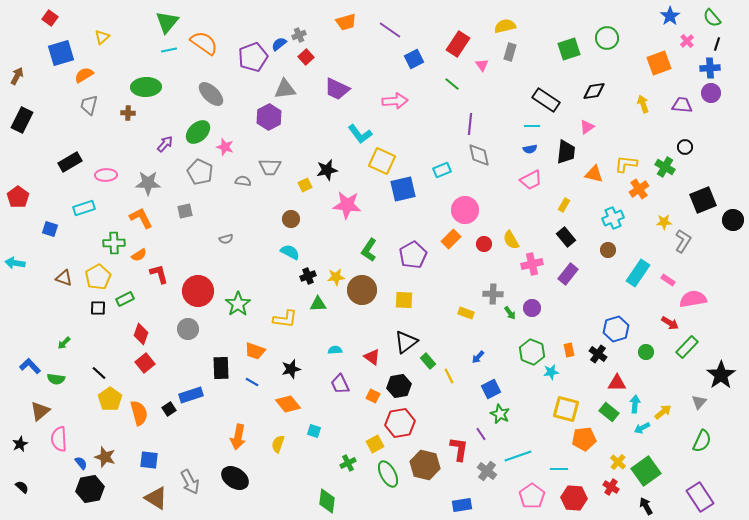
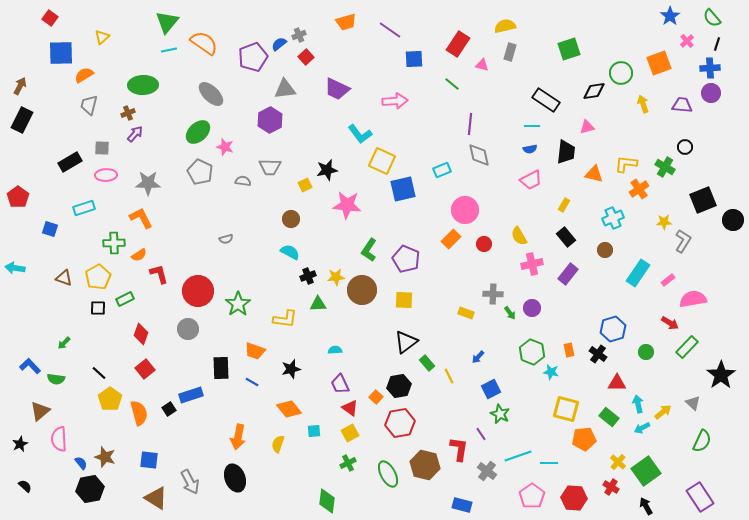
green circle at (607, 38): moved 14 px right, 35 px down
blue square at (61, 53): rotated 16 degrees clockwise
blue square at (414, 59): rotated 24 degrees clockwise
pink triangle at (482, 65): rotated 40 degrees counterclockwise
brown arrow at (17, 76): moved 3 px right, 10 px down
green ellipse at (146, 87): moved 3 px left, 2 px up
brown cross at (128, 113): rotated 24 degrees counterclockwise
purple hexagon at (269, 117): moved 1 px right, 3 px down
pink triangle at (587, 127): rotated 21 degrees clockwise
purple arrow at (165, 144): moved 30 px left, 10 px up
gray square at (185, 211): moved 83 px left, 63 px up; rotated 14 degrees clockwise
yellow semicircle at (511, 240): moved 8 px right, 4 px up
brown circle at (608, 250): moved 3 px left
purple pentagon at (413, 255): moved 7 px left, 4 px down; rotated 20 degrees counterclockwise
cyan arrow at (15, 263): moved 5 px down
pink rectangle at (668, 280): rotated 72 degrees counterclockwise
blue hexagon at (616, 329): moved 3 px left
red triangle at (372, 357): moved 22 px left, 51 px down
green rectangle at (428, 361): moved 1 px left, 2 px down
red square at (145, 363): moved 6 px down
cyan star at (551, 372): rotated 21 degrees clockwise
orange square at (373, 396): moved 3 px right, 1 px down; rotated 16 degrees clockwise
gray triangle at (699, 402): moved 6 px left, 1 px down; rotated 28 degrees counterclockwise
orange diamond at (288, 404): moved 1 px right, 5 px down
cyan arrow at (635, 404): moved 3 px right; rotated 18 degrees counterclockwise
green rectangle at (609, 412): moved 5 px down
cyan square at (314, 431): rotated 24 degrees counterclockwise
yellow square at (375, 444): moved 25 px left, 11 px up
cyan line at (559, 469): moved 10 px left, 6 px up
black ellipse at (235, 478): rotated 36 degrees clockwise
black semicircle at (22, 487): moved 3 px right, 1 px up
blue rectangle at (462, 505): rotated 24 degrees clockwise
